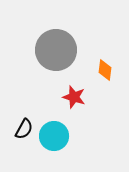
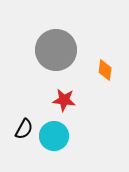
red star: moved 10 px left, 3 px down; rotated 10 degrees counterclockwise
